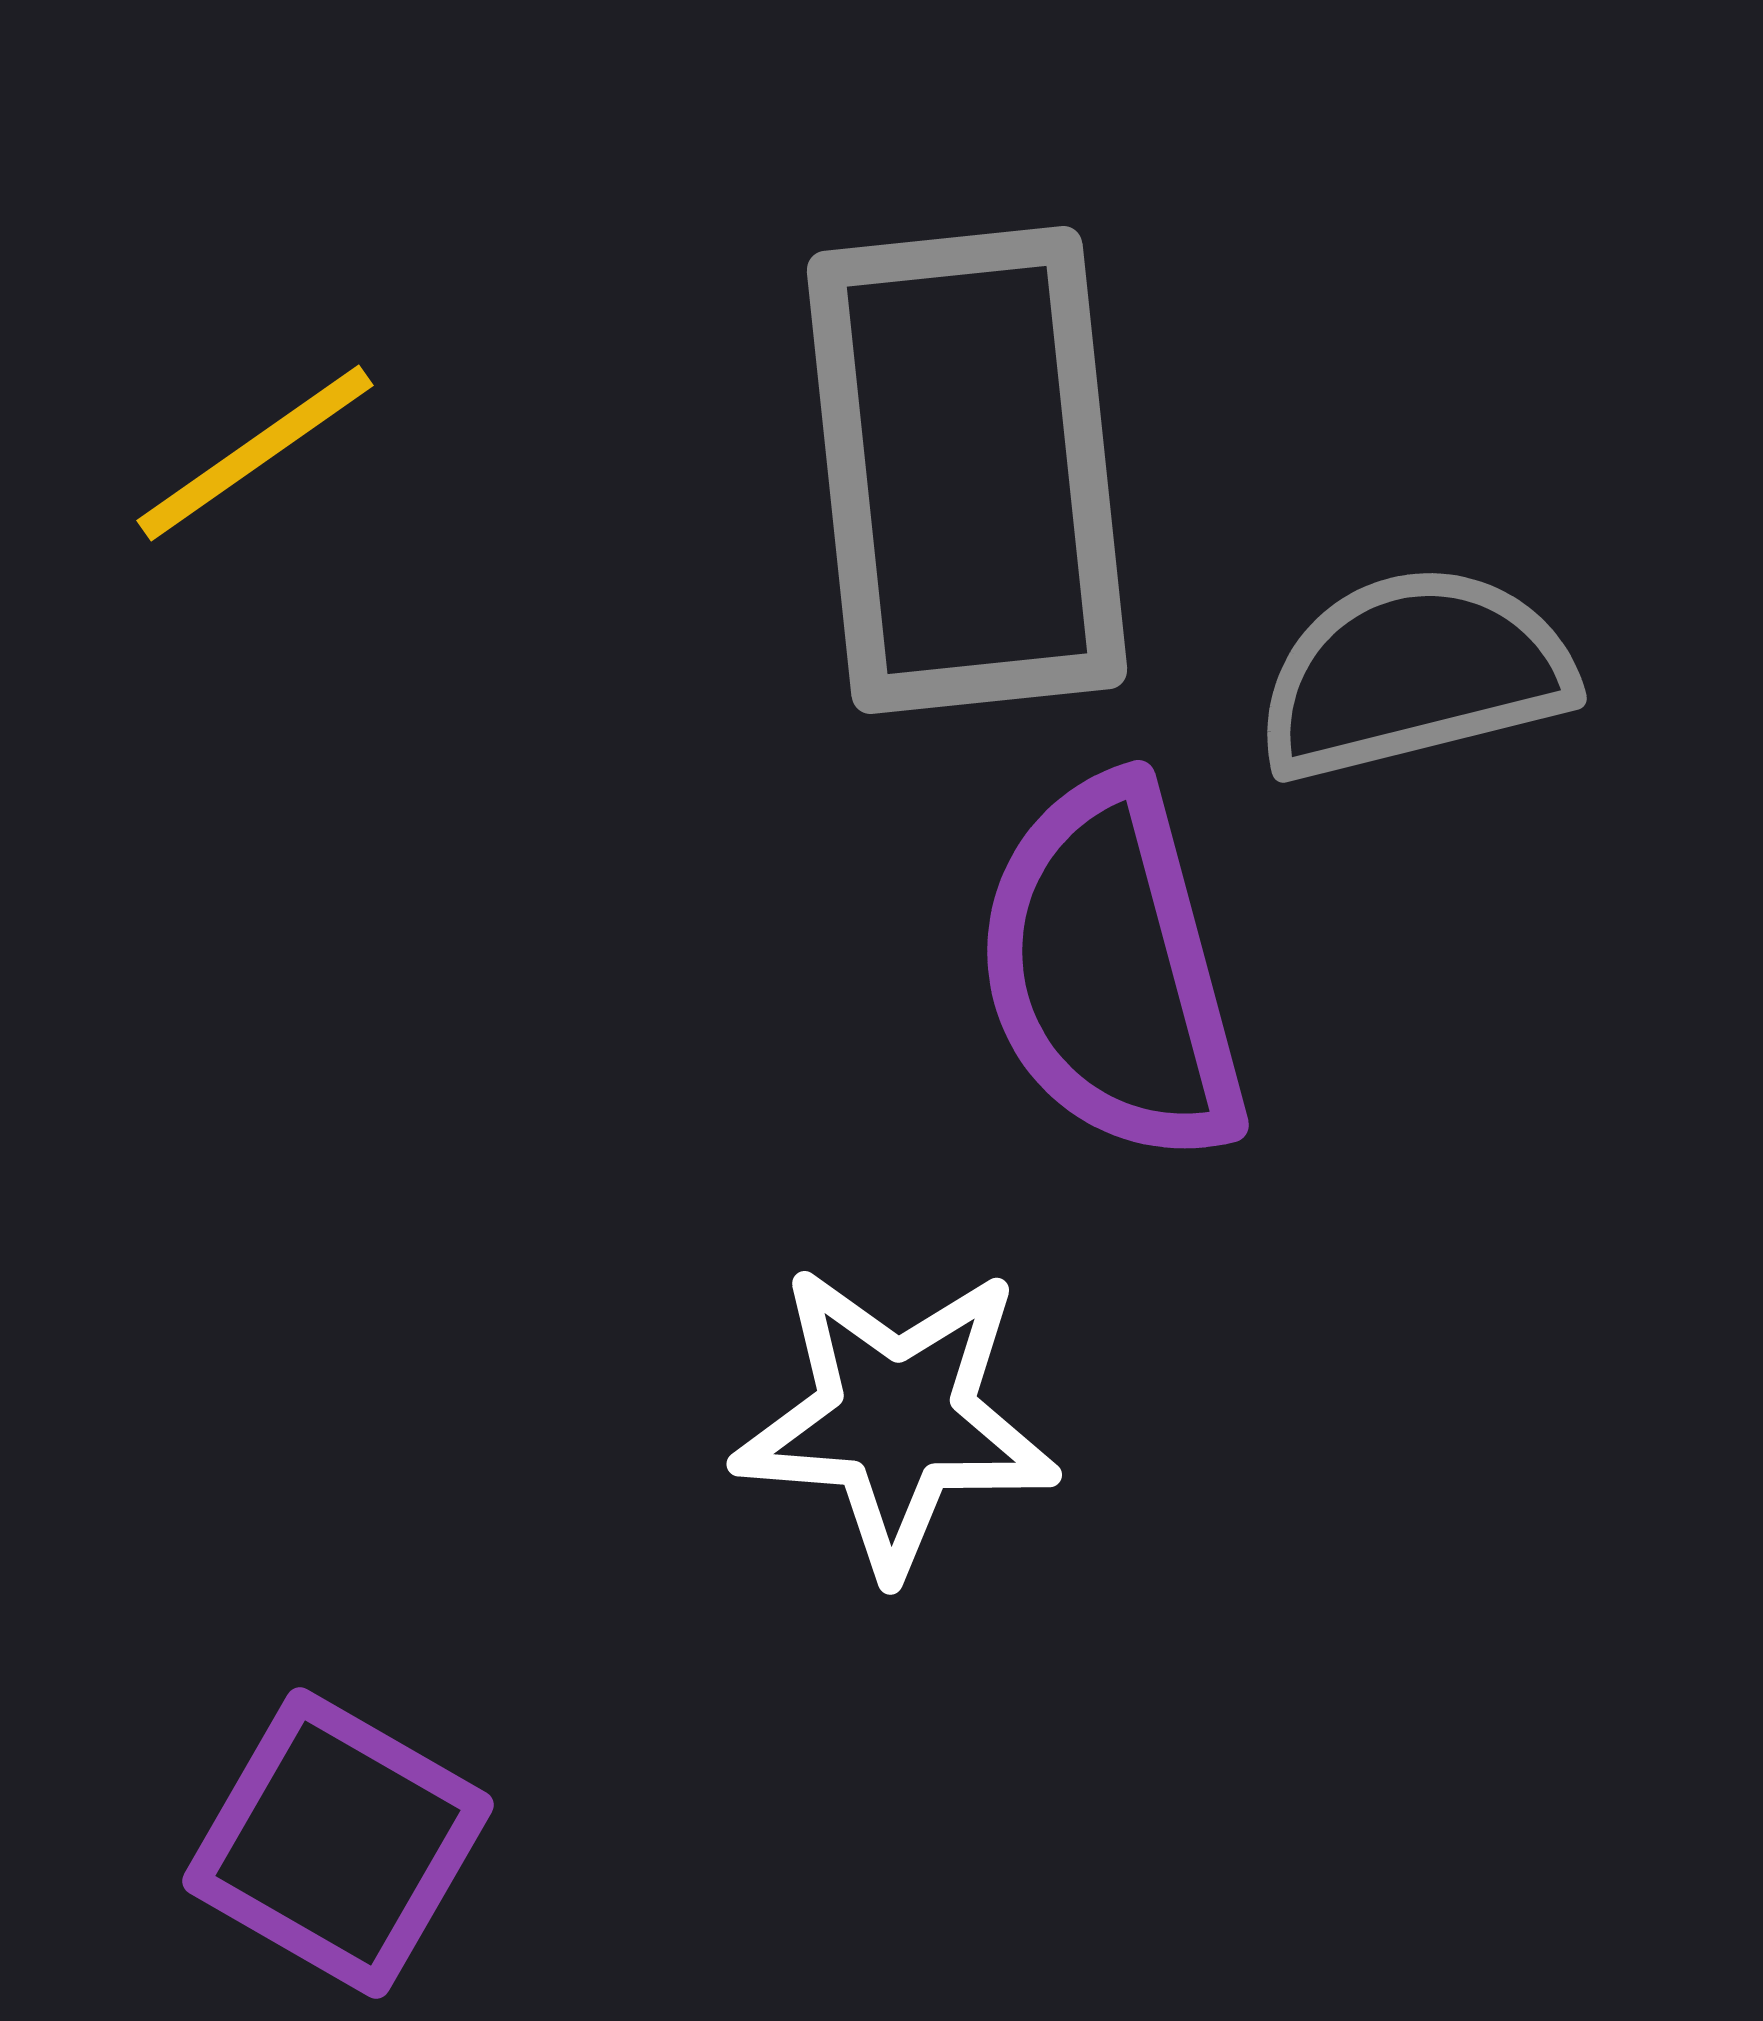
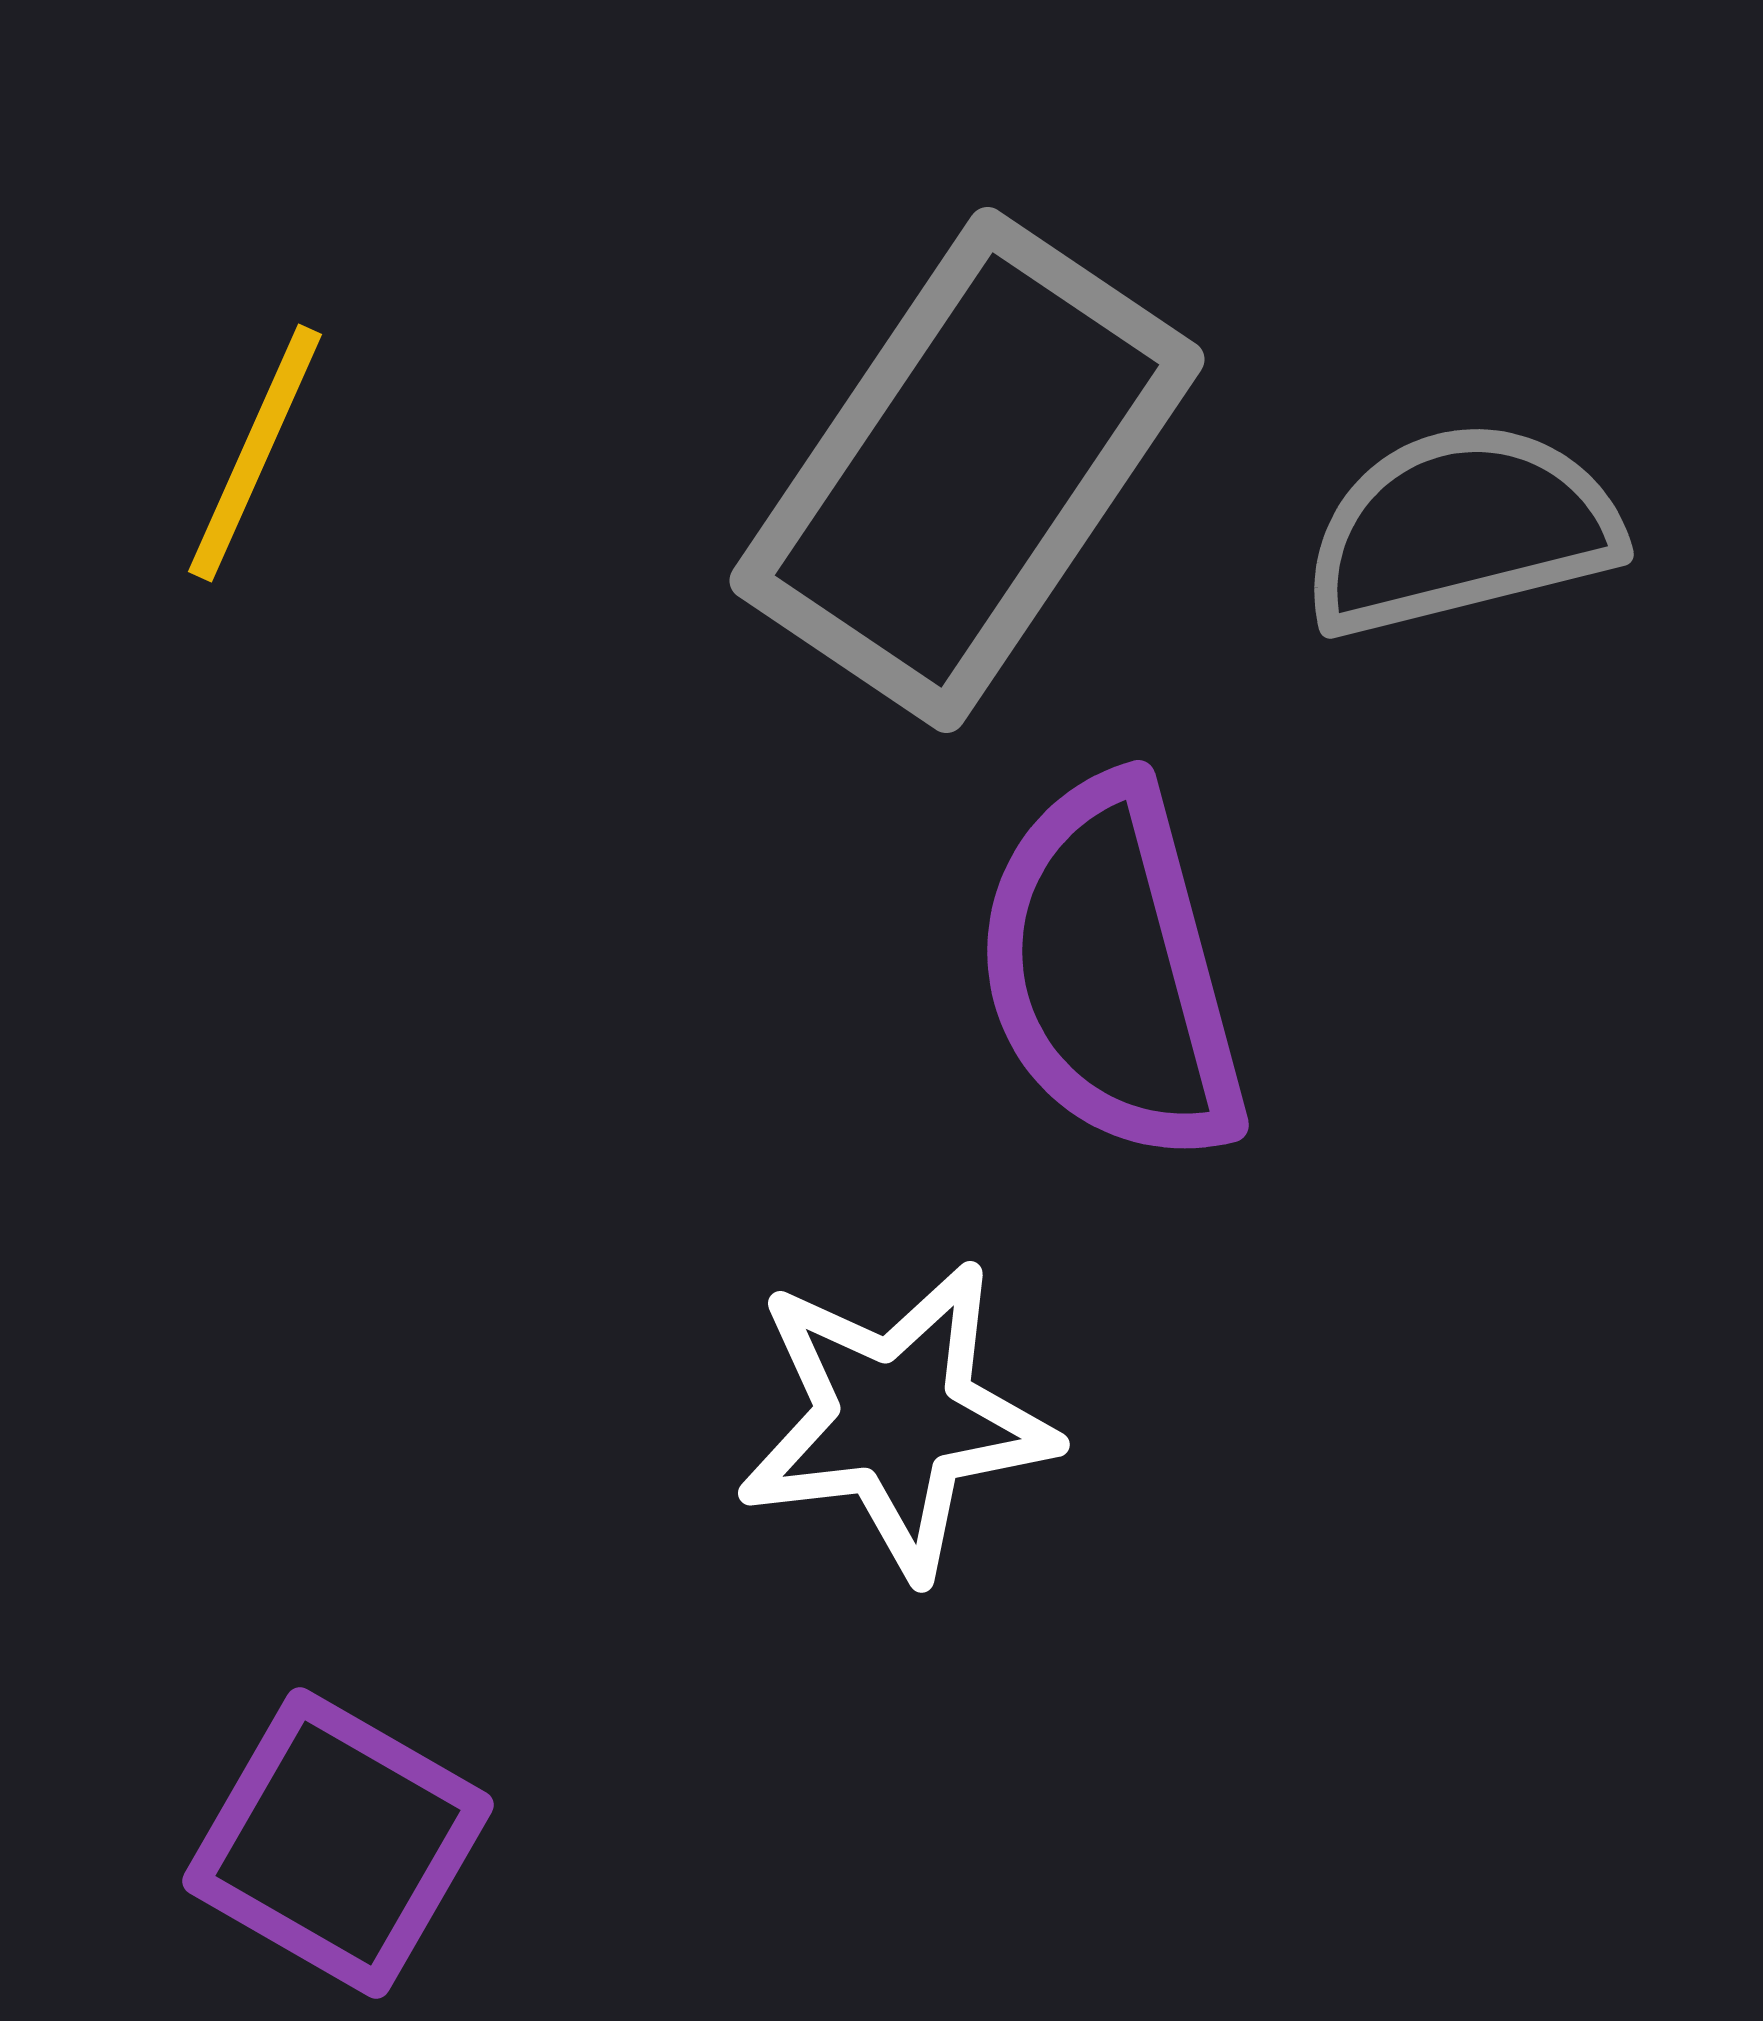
yellow line: rotated 31 degrees counterclockwise
gray rectangle: rotated 40 degrees clockwise
gray semicircle: moved 47 px right, 144 px up
white star: rotated 11 degrees counterclockwise
